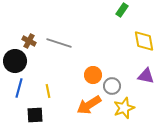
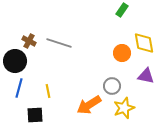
yellow diamond: moved 2 px down
orange circle: moved 29 px right, 22 px up
